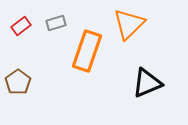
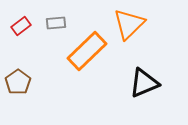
gray rectangle: rotated 12 degrees clockwise
orange rectangle: rotated 27 degrees clockwise
black triangle: moved 3 px left
